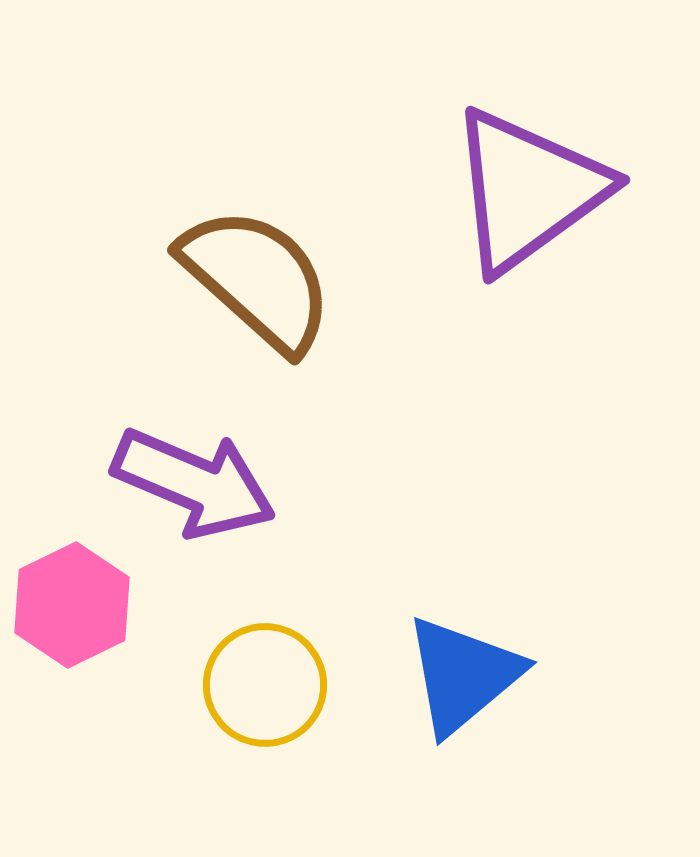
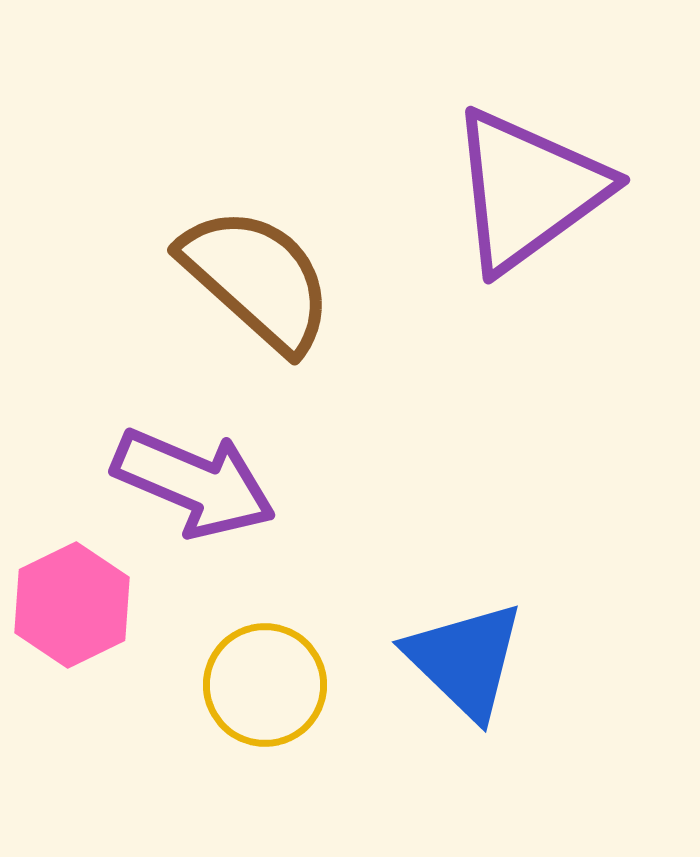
blue triangle: moved 2 px right, 15 px up; rotated 36 degrees counterclockwise
